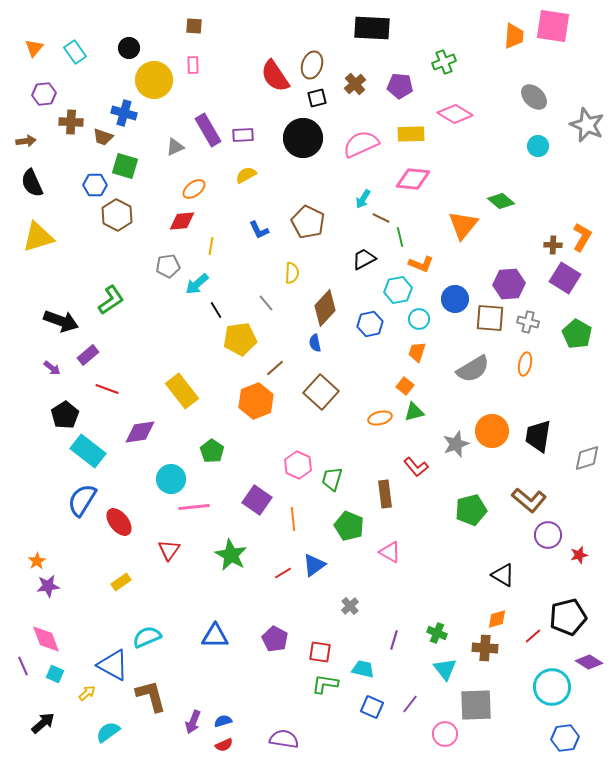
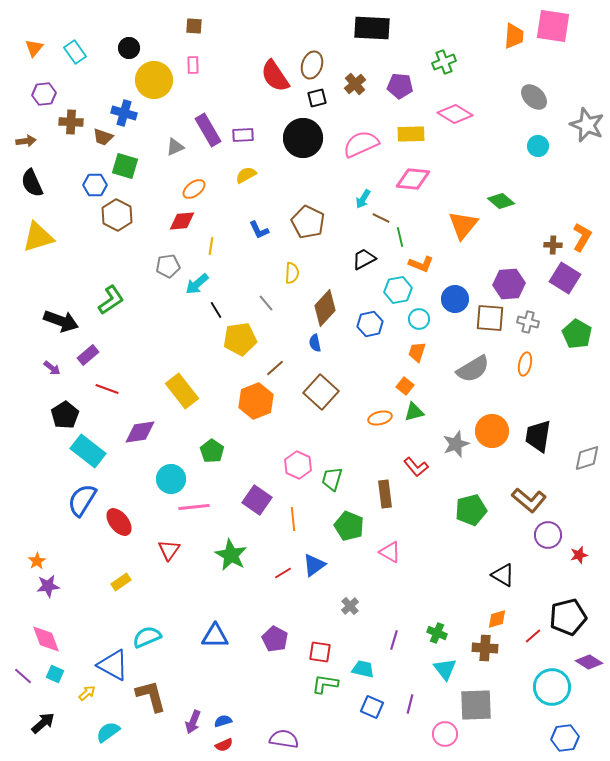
purple line at (23, 666): moved 10 px down; rotated 24 degrees counterclockwise
purple line at (410, 704): rotated 24 degrees counterclockwise
